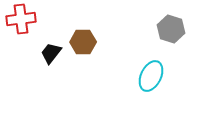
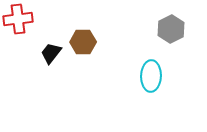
red cross: moved 3 px left
gray hexagon: rotated 16 degrees clockwise
cyan ellipse: rotated 24 degrees counterclockwise
